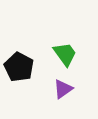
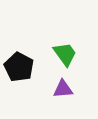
purple triangle: rotated 30 degrees clockwise
